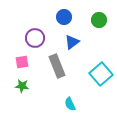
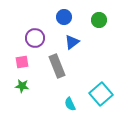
cyan square: moved 20 px down
